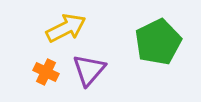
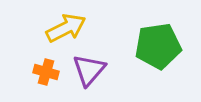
green pentagon: moved 4 px down; rotated 18 degrees clockwise
orange cross: rotated 10 degrees counterclockwise
